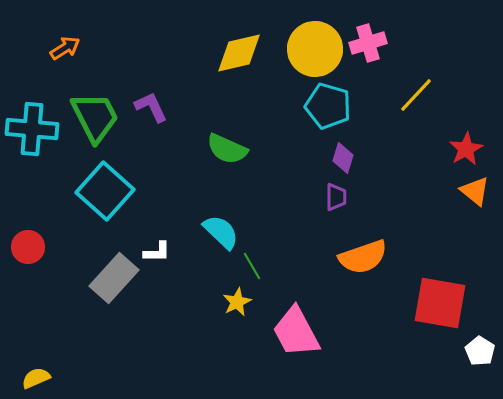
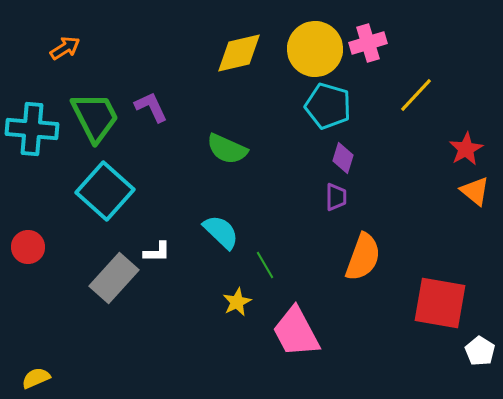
orange semicircle: rotated 51 degrees counterclockwise
green line: moved 13 px right, 1 px up
